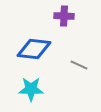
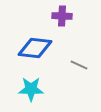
purple cross: moved 2 px left
blue diamond: moved 1 px right, 1 px up
